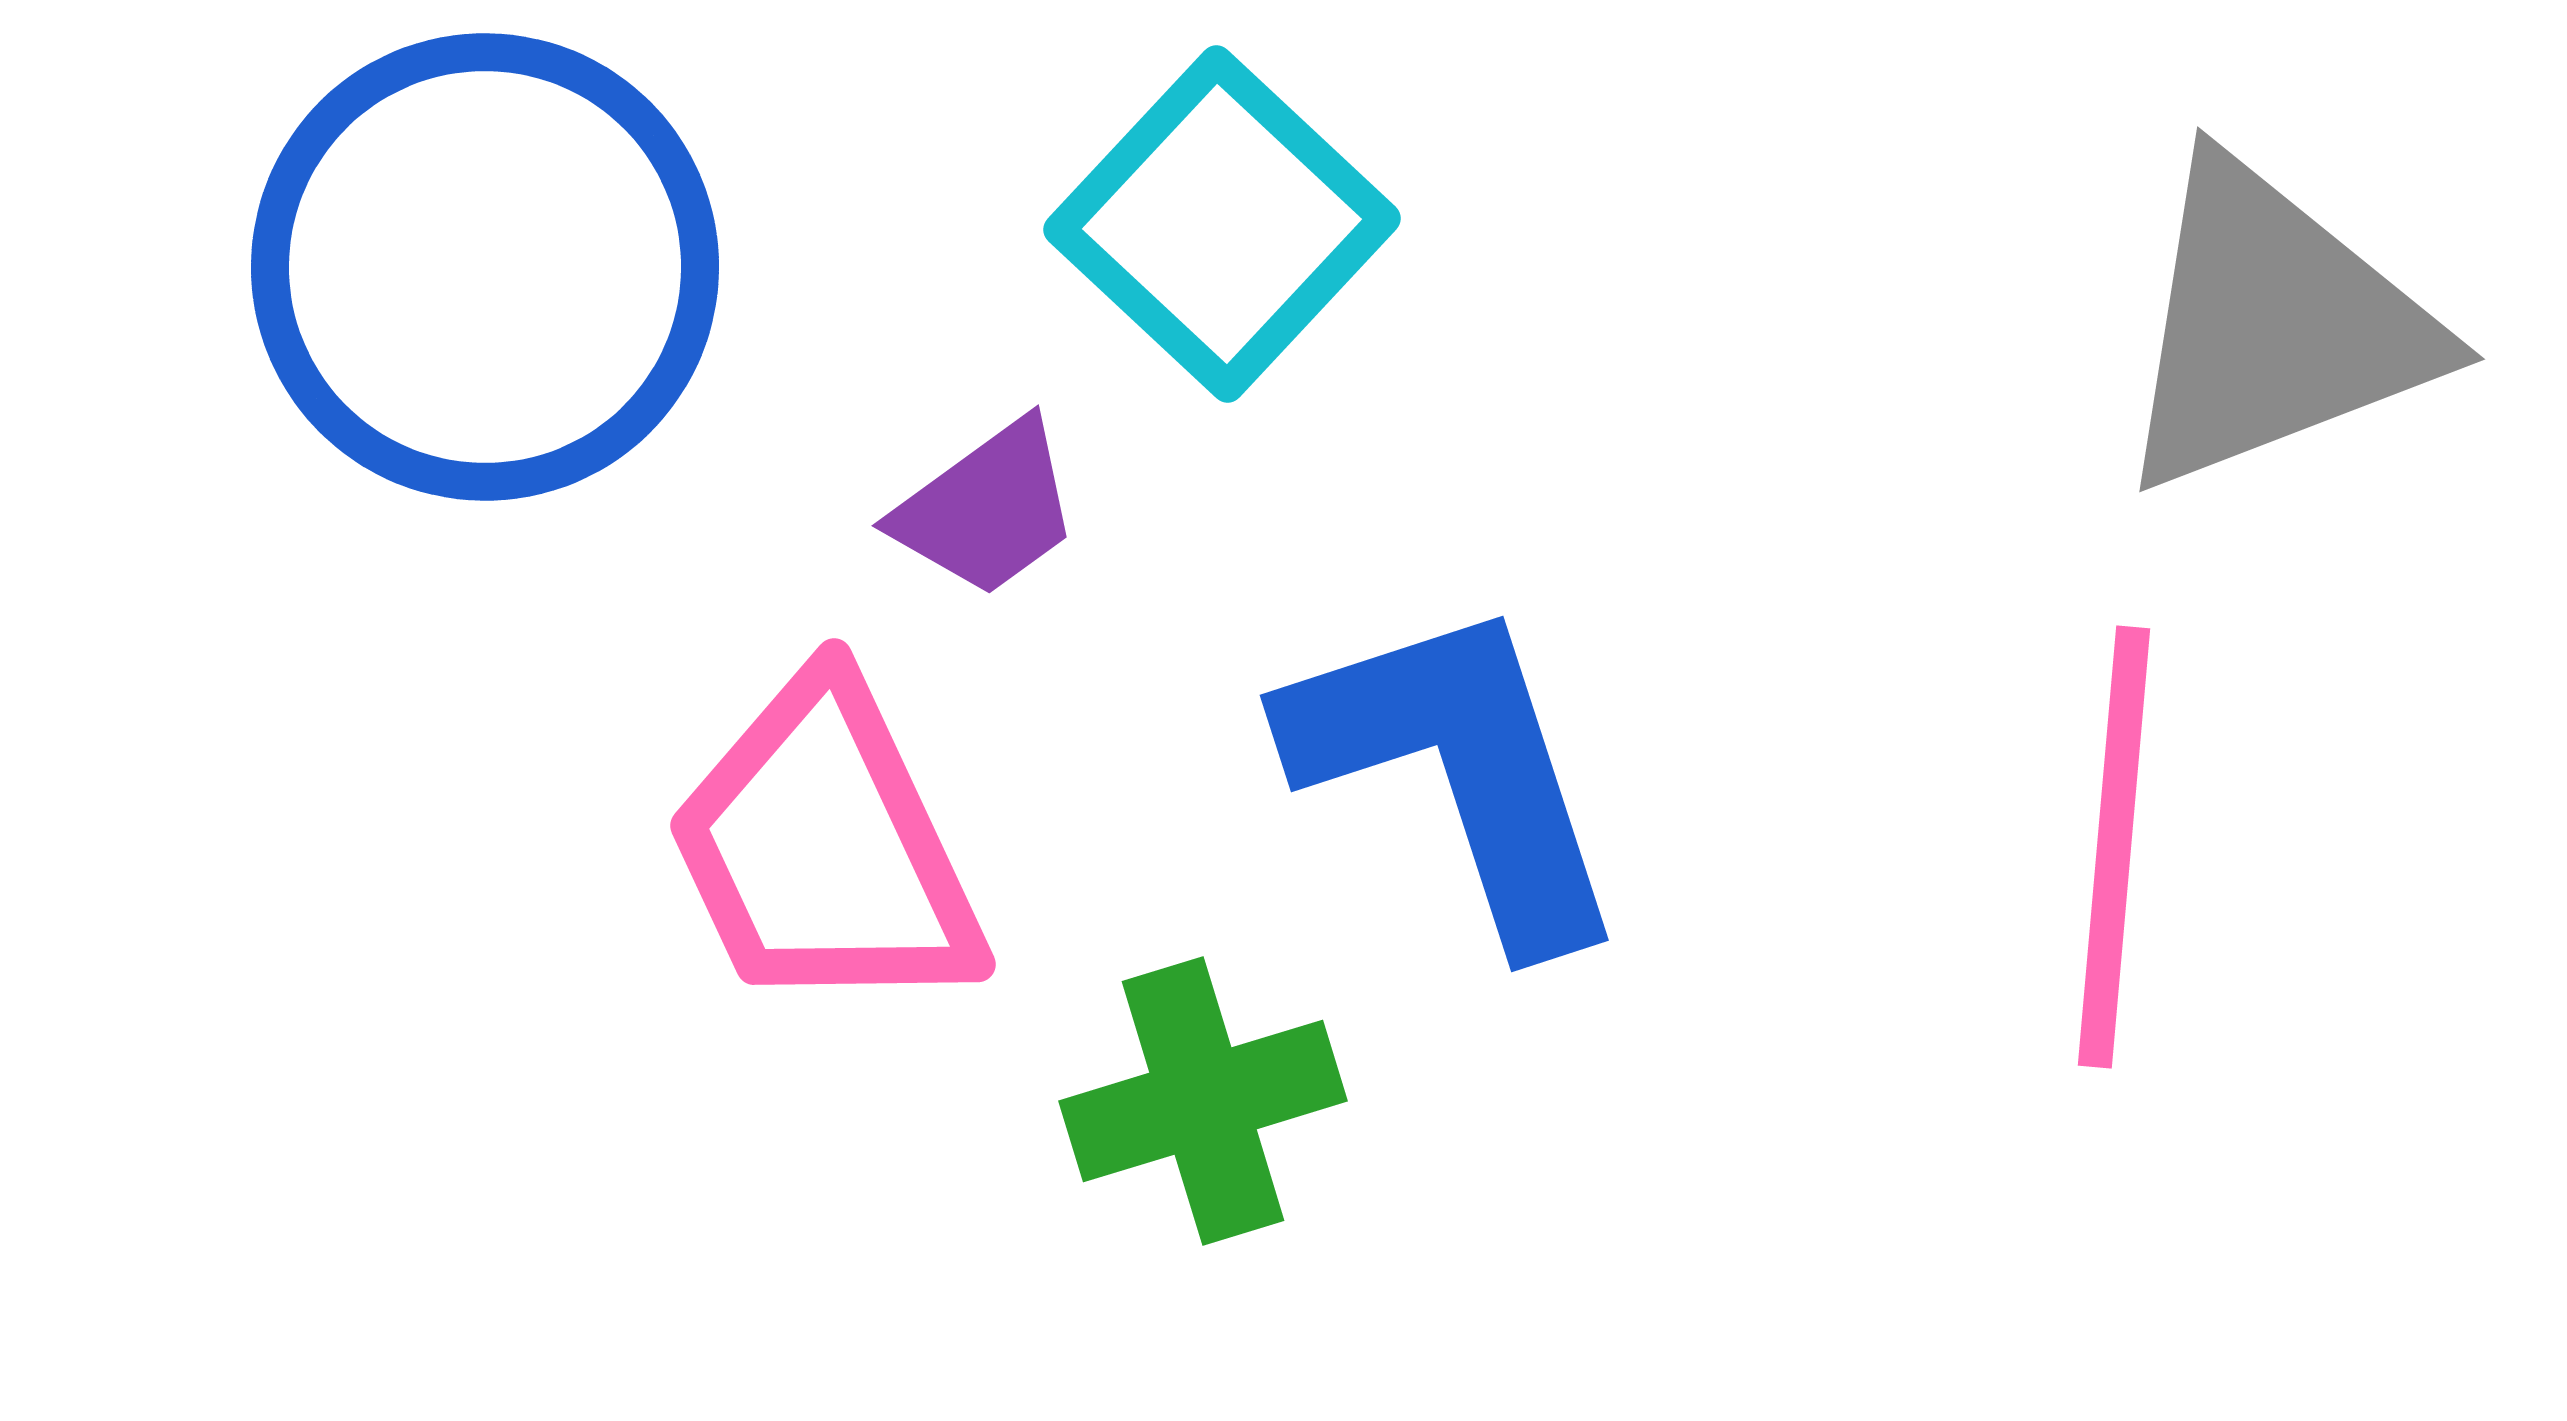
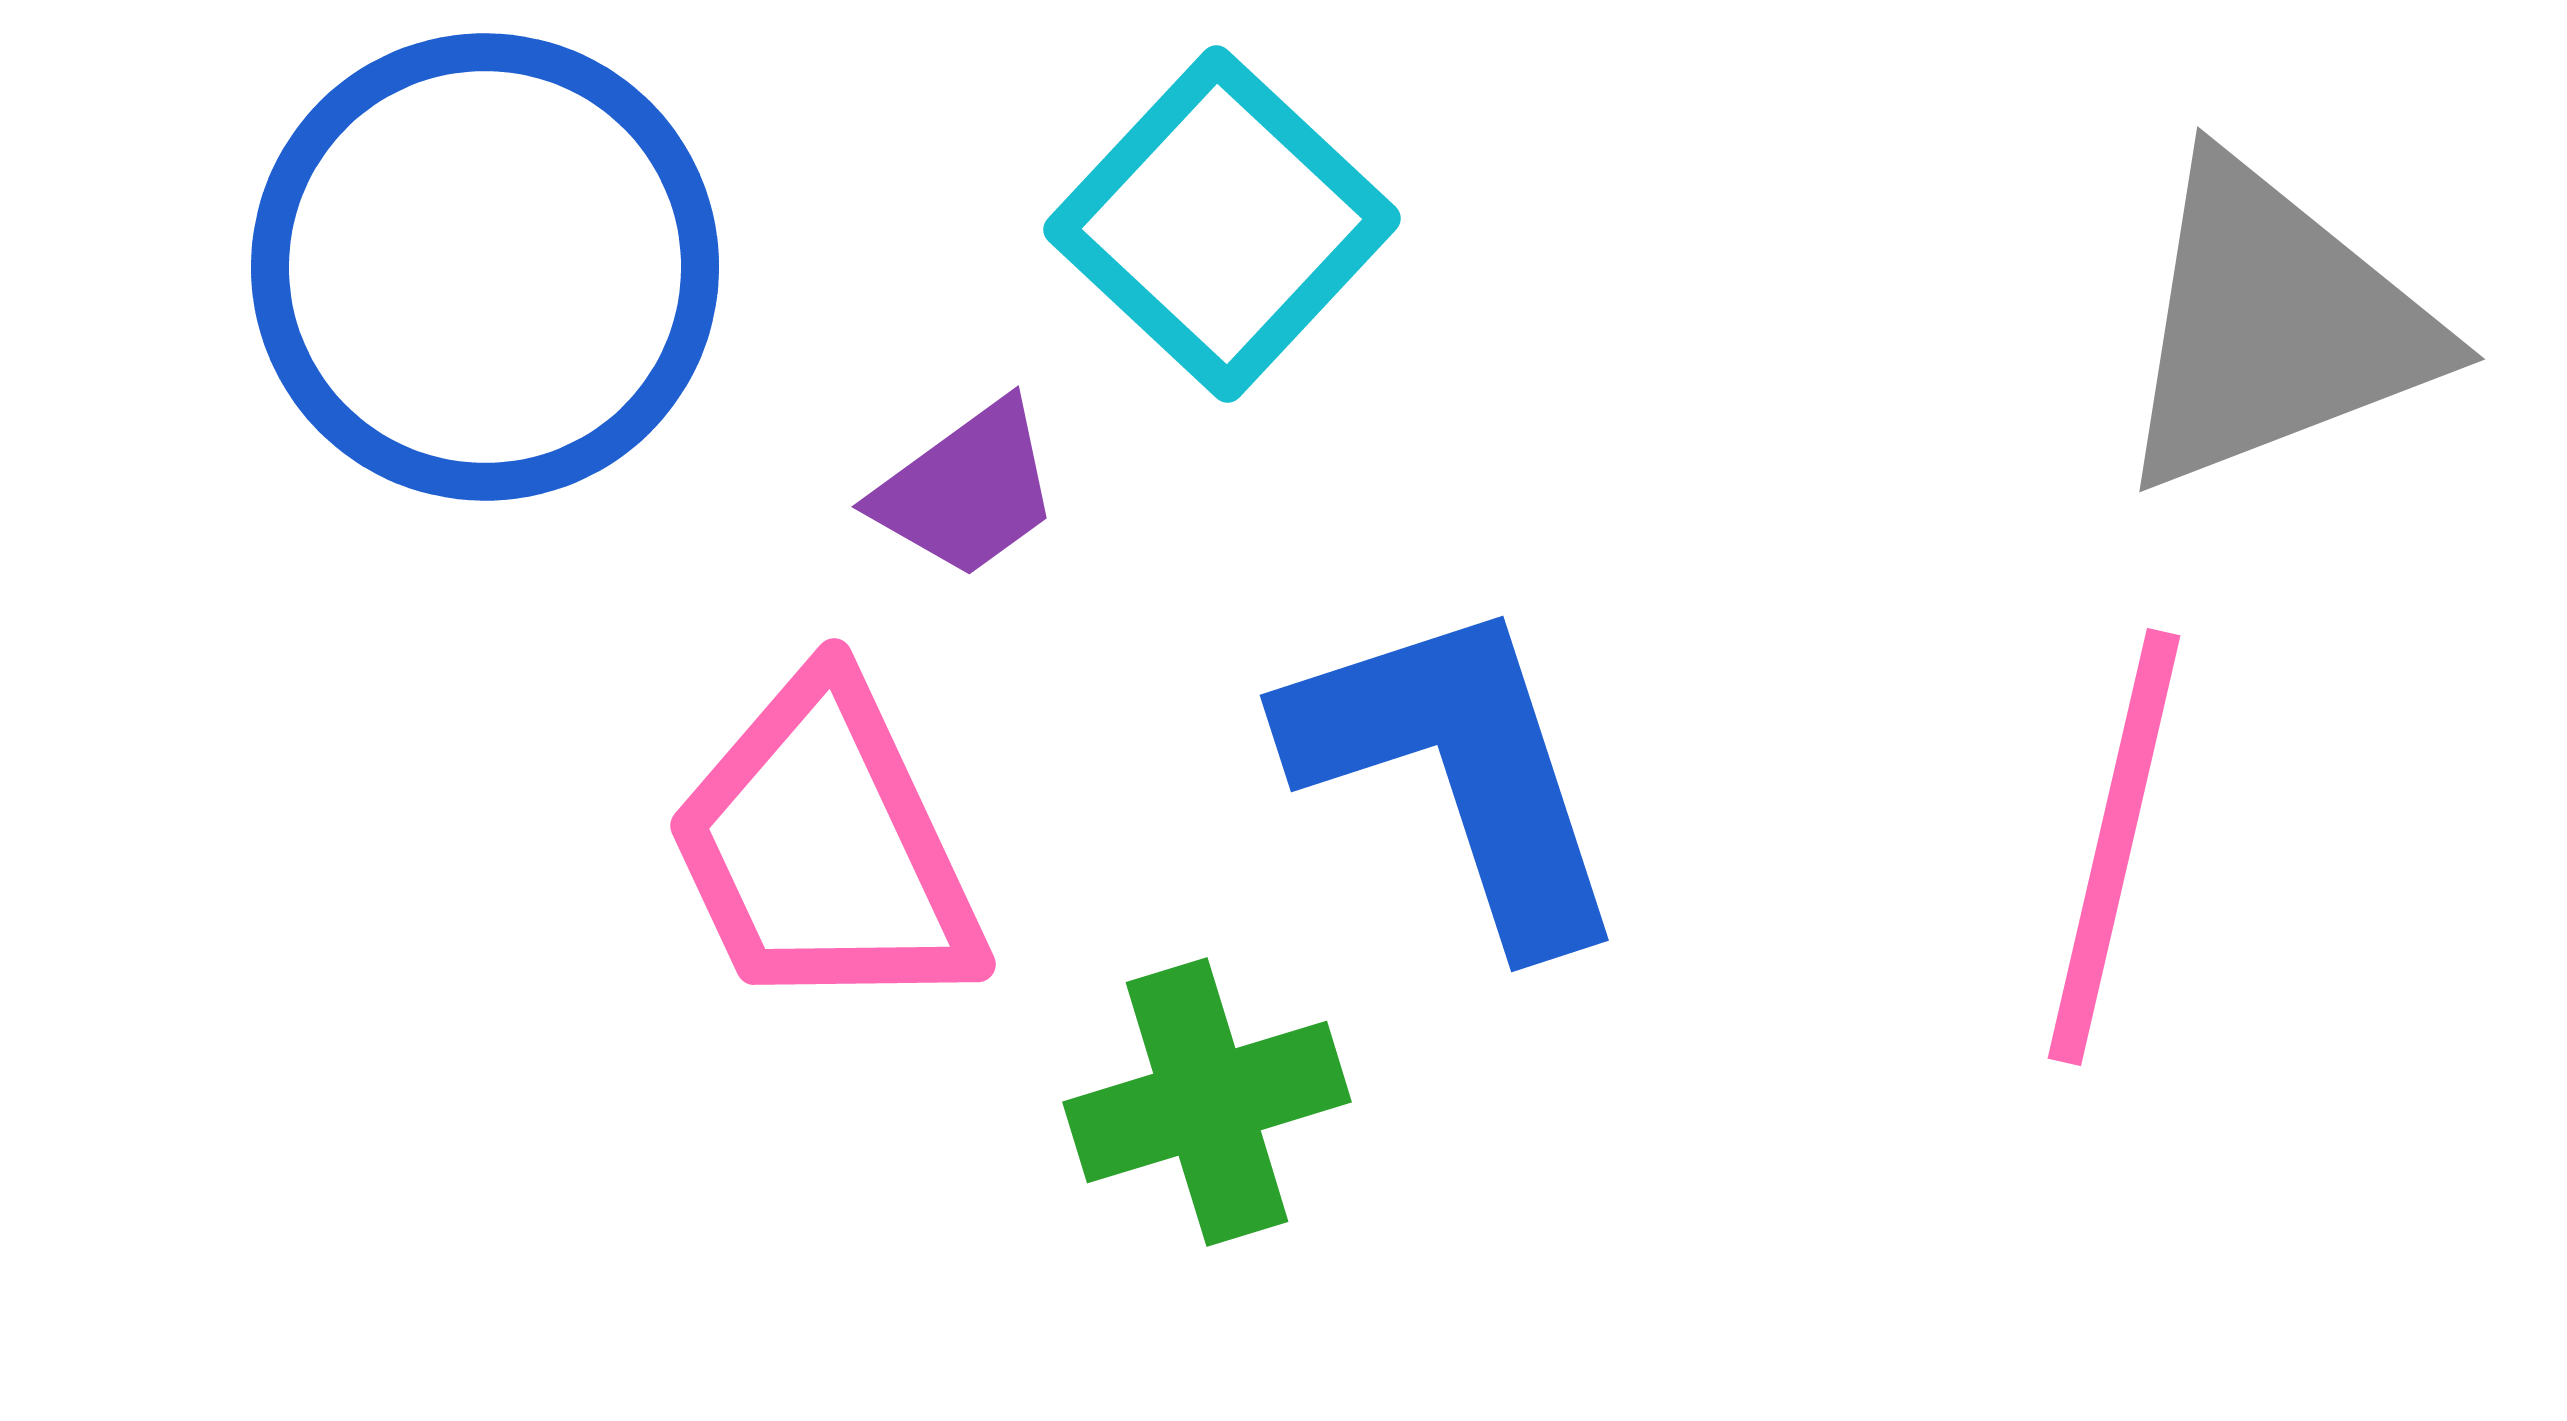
purple trapezoid: moved 20 px left, 19 px up
pink line: rotated 8 degrees clockwise
green cross: moved 4 px right, 1 px down
